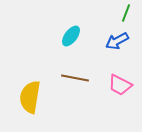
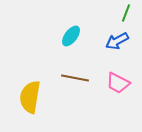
pink trapezoid: moved 2 px left, 2 px up
